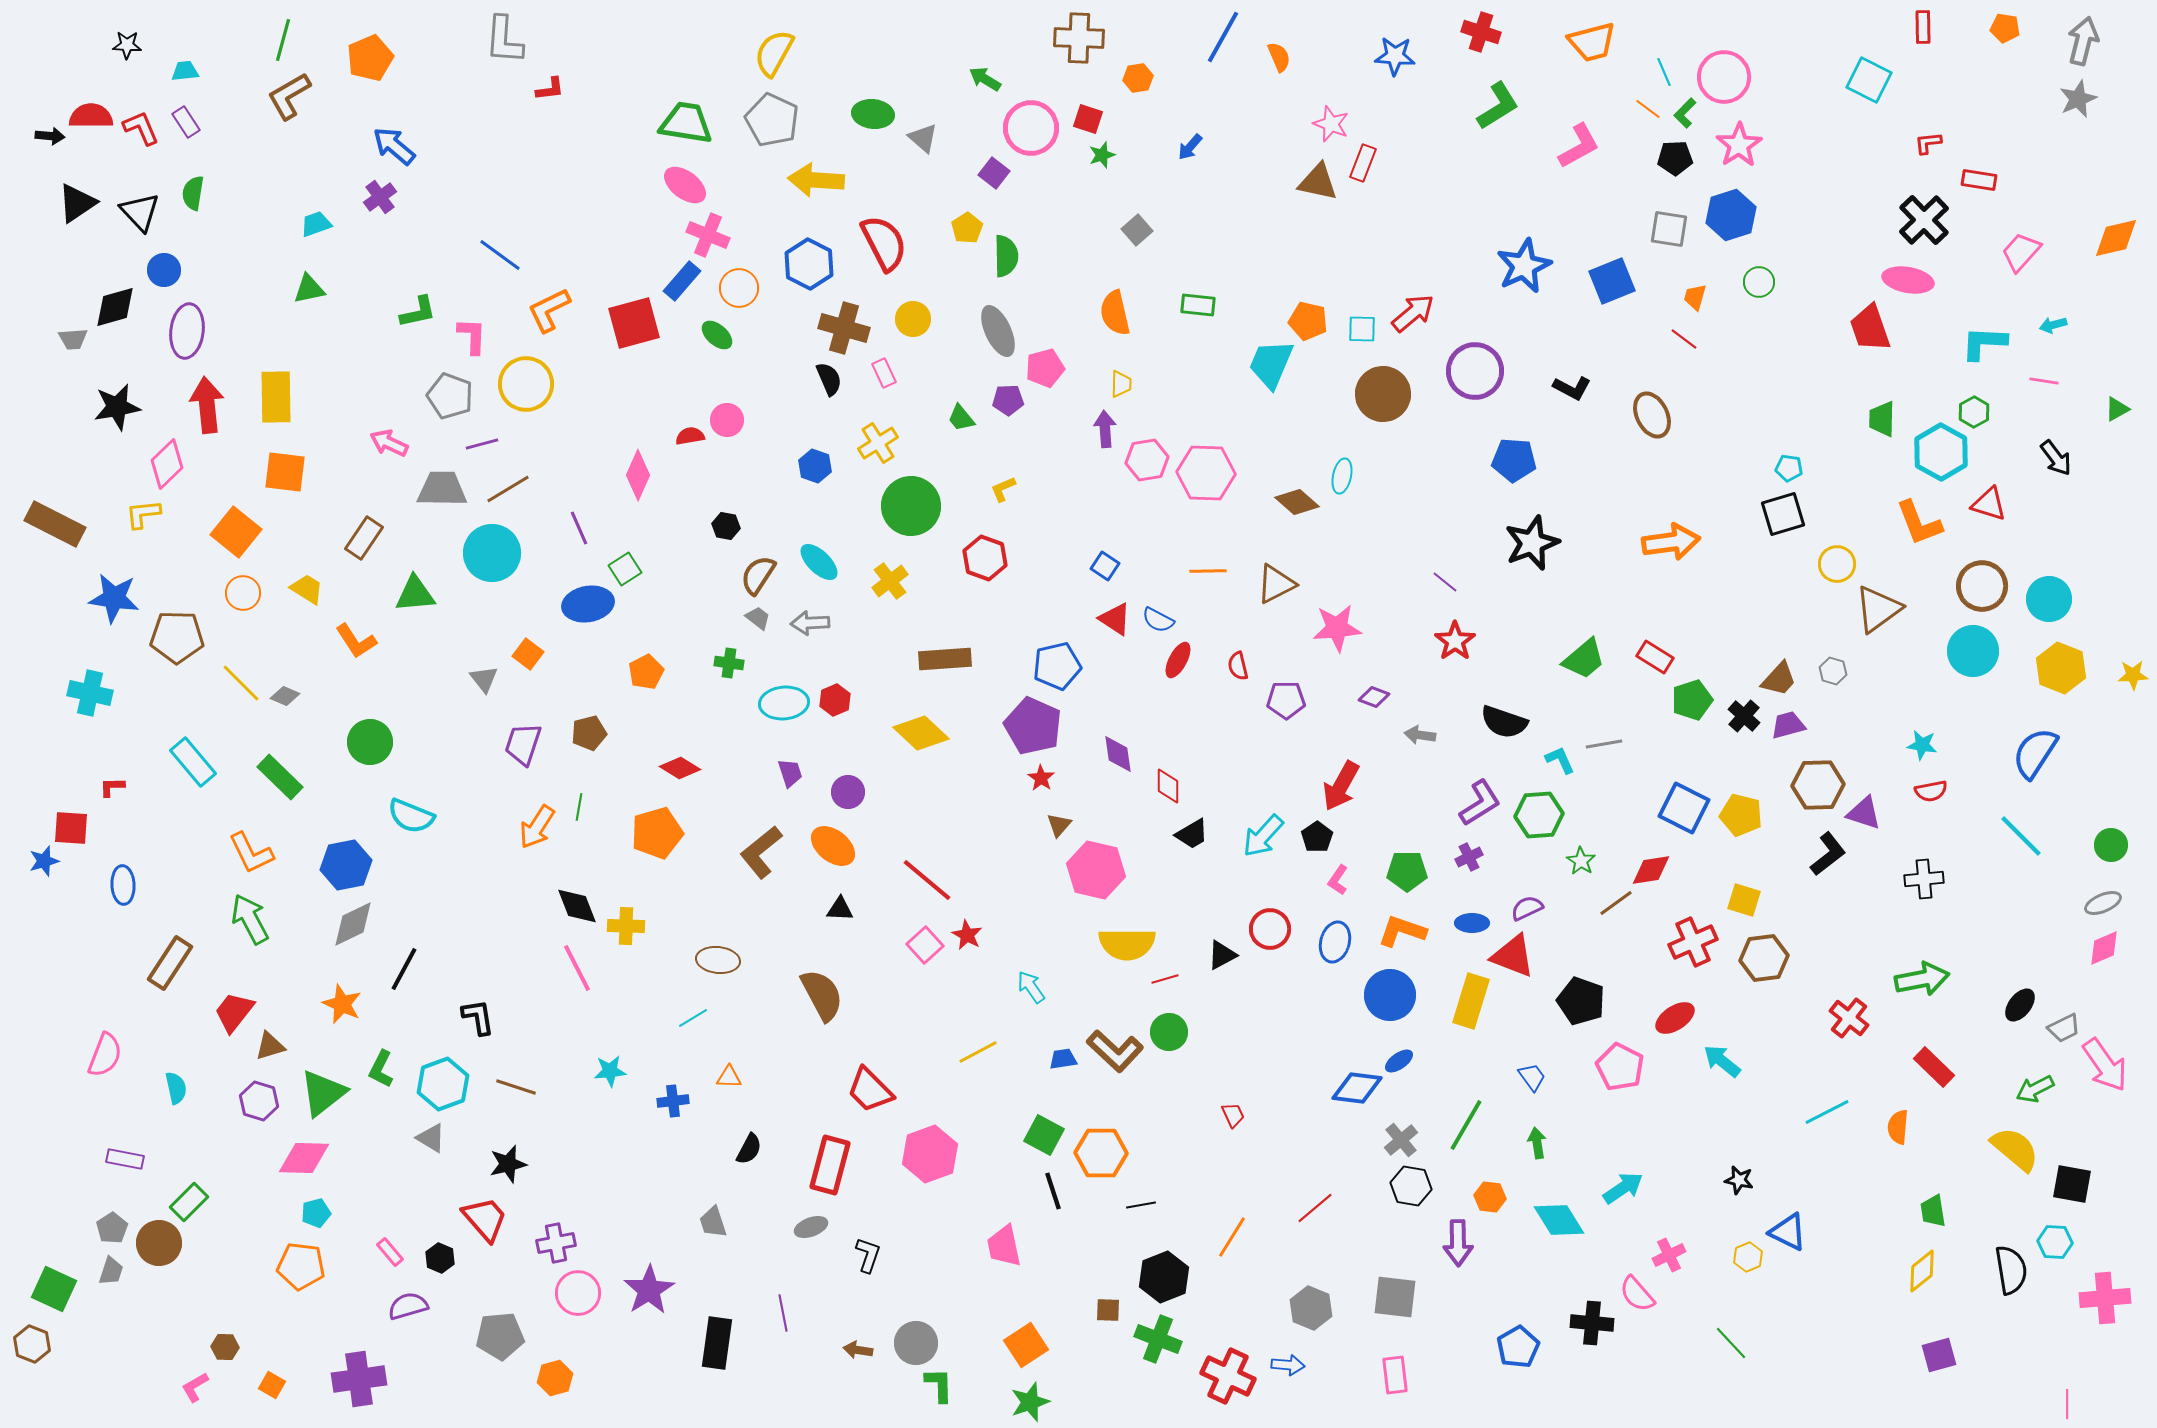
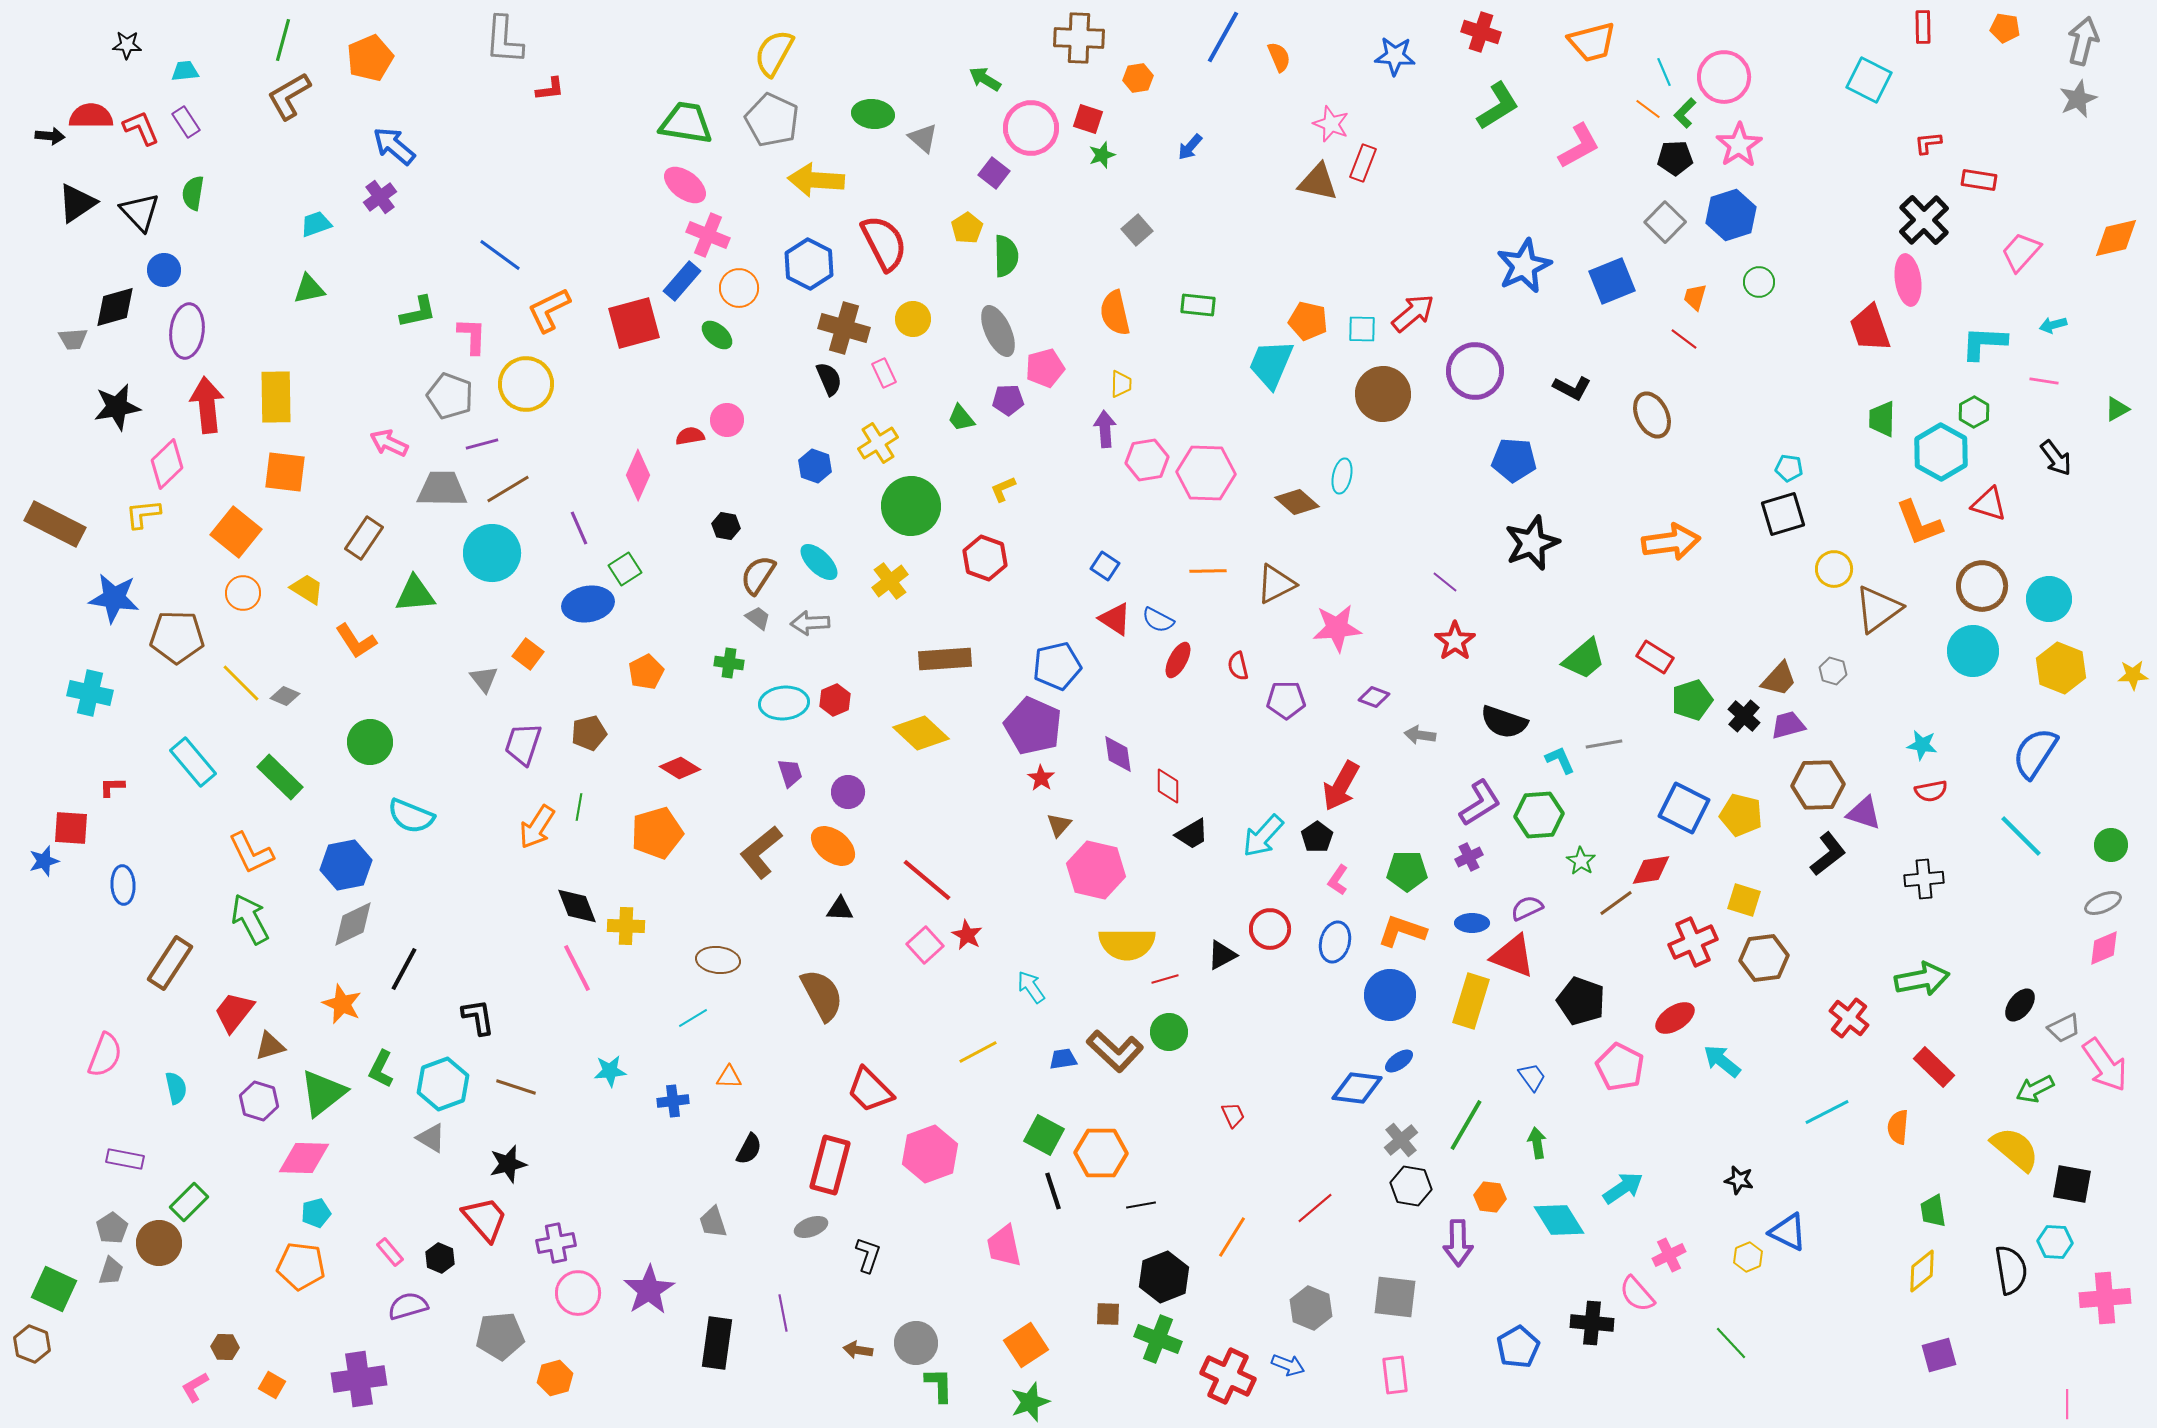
gray square at (1669, 229): moved 4 px left, 7 px up; rotated 36 degrees clockwise
pink ellipse at (1908, 280): rotated 72 degrees clockwise
yellow circle at (1837, 564): moved 3 px left, 5 px down
brown square at (1108, 1310): moved 4 px down
blue arrow at (1288, 1365): rotated 16 degrees clockwise
